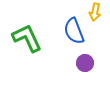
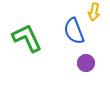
yellow arrow: moved 1 px left
purple circle: moved 1 px right
